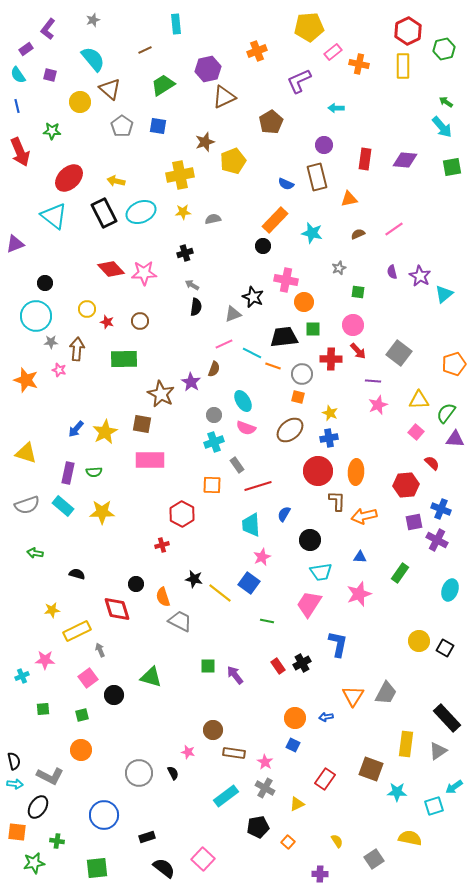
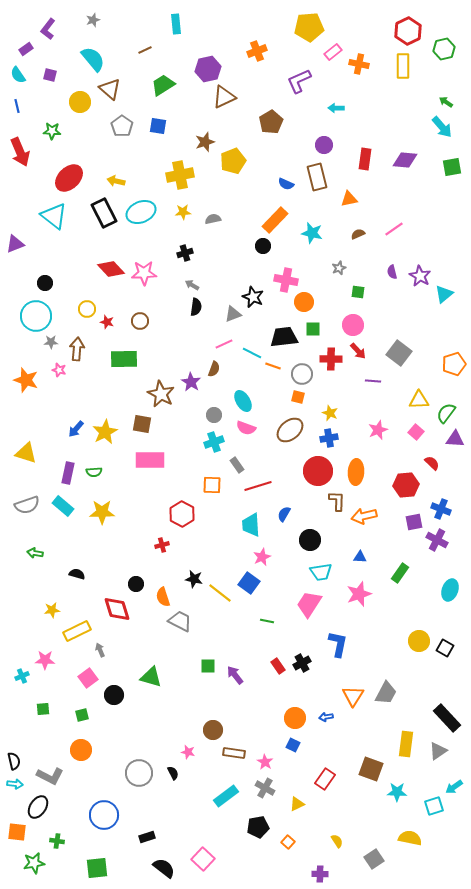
pink star at (378, 405): moved 25 px down
